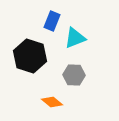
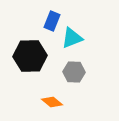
cyan triangle: moved 3 px left
black hexagon: rotated 20 degrees counterclockwise
gray hexagon: moved 3 px up
